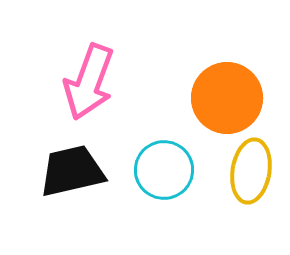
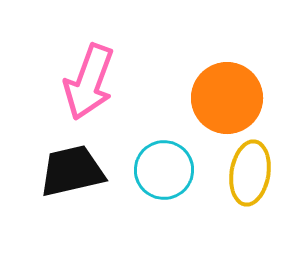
yellow ellipse: moved 1 px left, 2 px down
